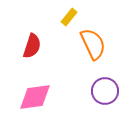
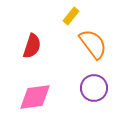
yellow rectangle: moved 2 px right, 1 px up
orange semicircle: rotated 12 degrees counterclockwise
purple circle: moved 11 px left, 3 px up
